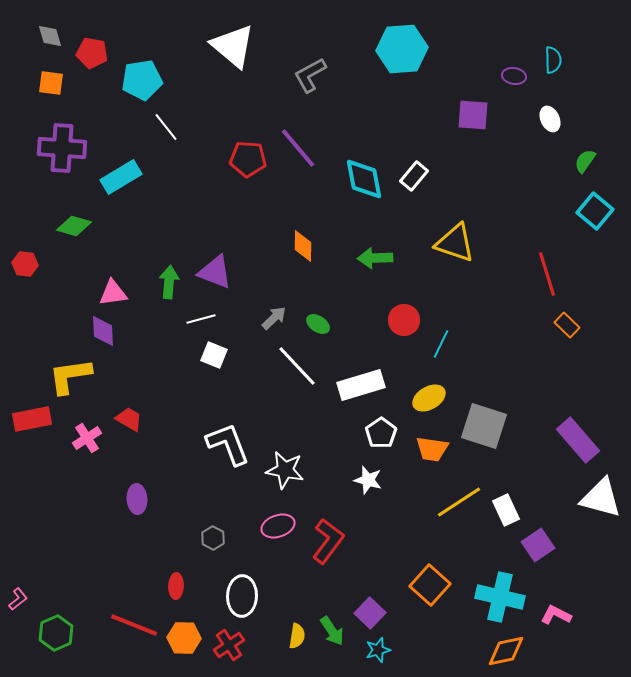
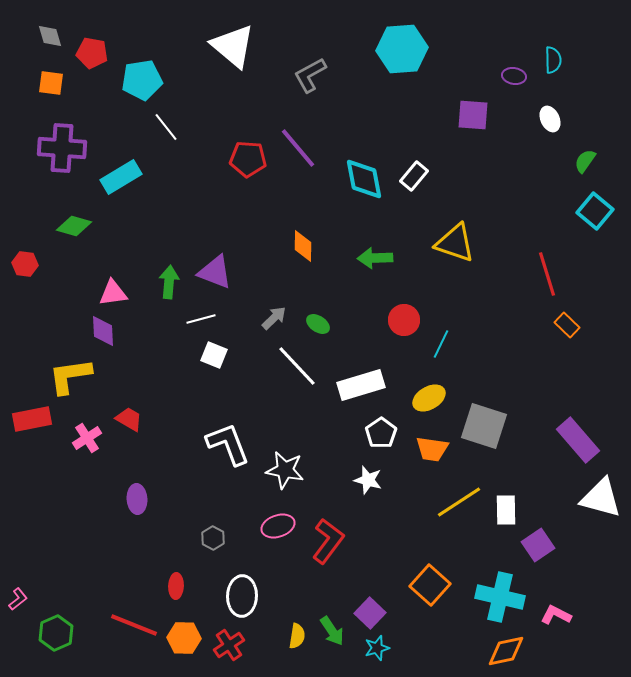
white rectangle at (506, 510): rotated 24 degrees clockwise
cyan star at (378, 650): moved 1 px left, 2 px up
